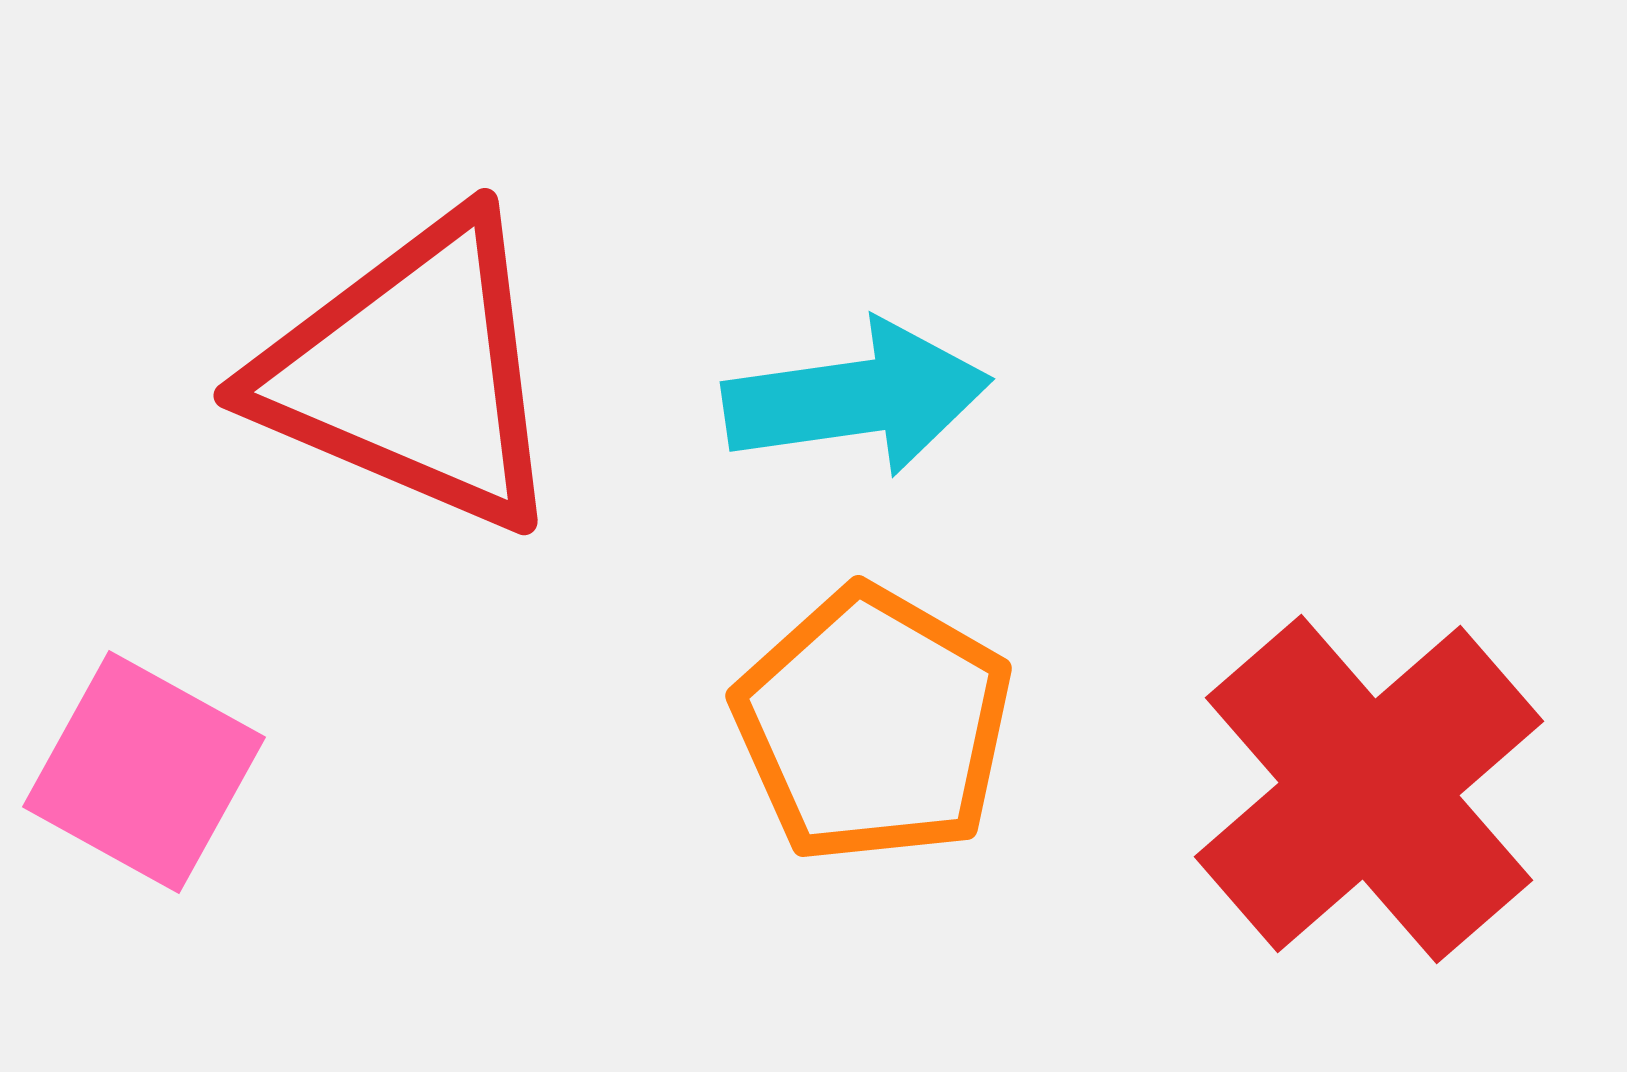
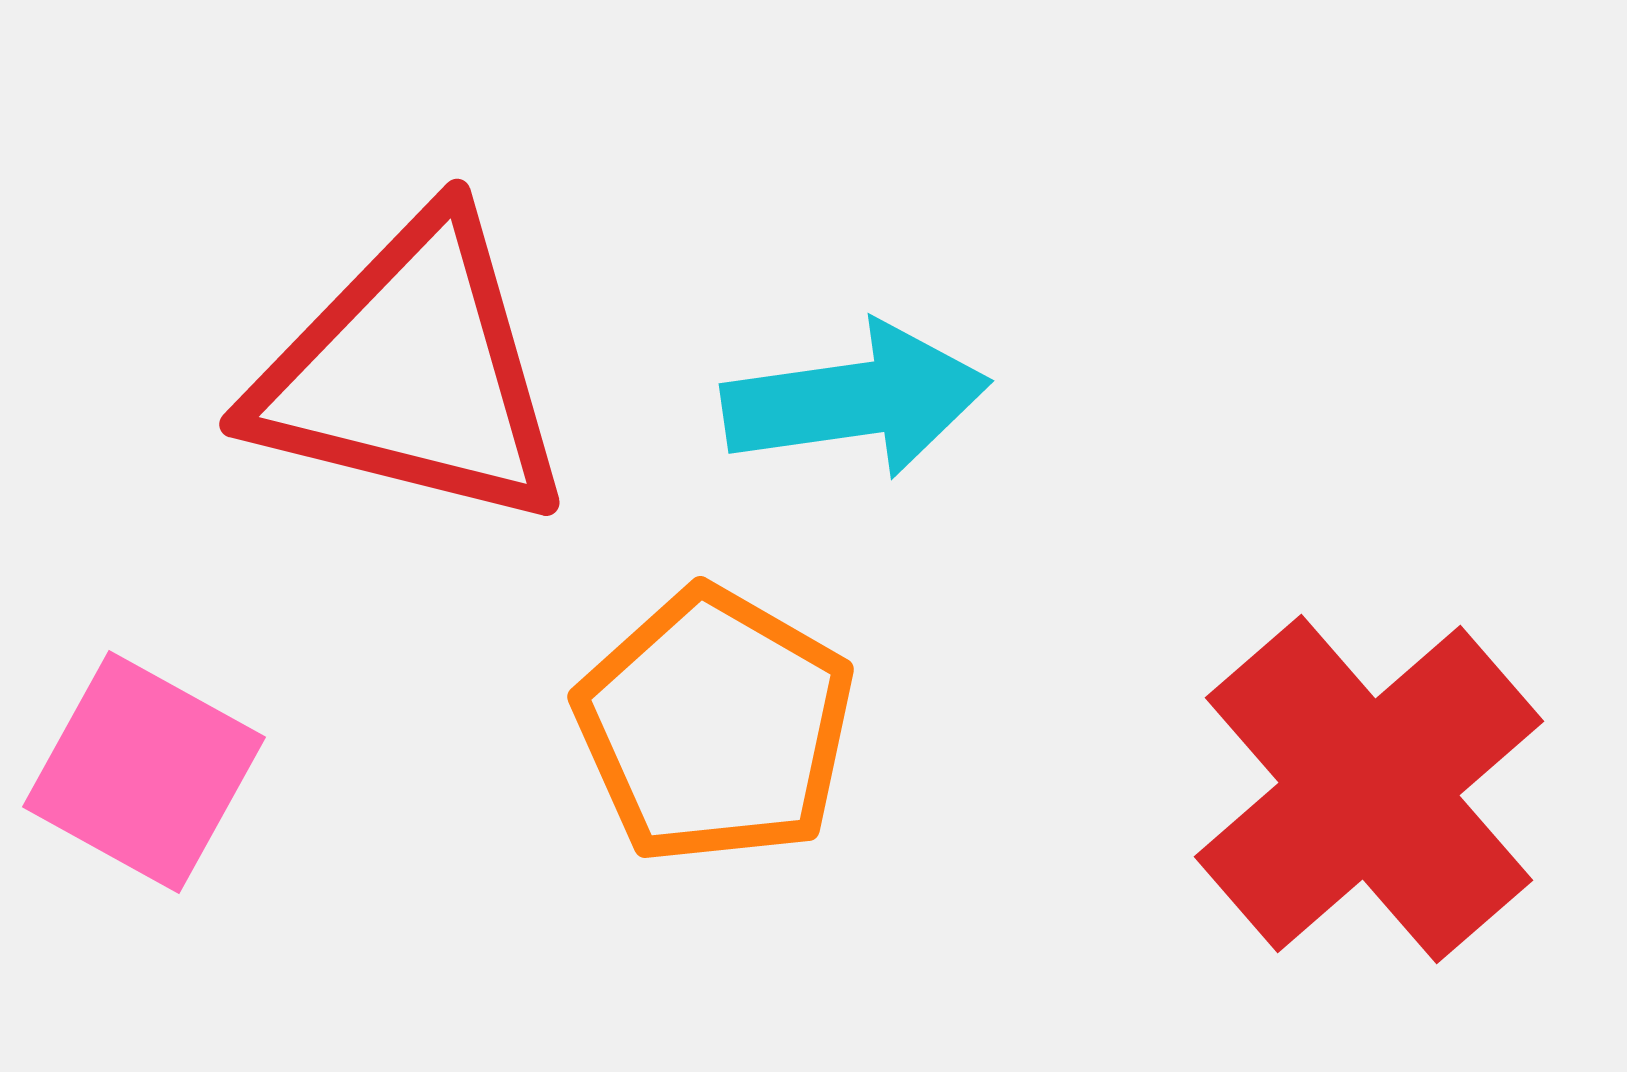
red triangle: rotated 9 degrees counterclockwise
cyan arrow: moved 1 px left, 2 px down
orange pentagon: moved 158 px left, 1 px down
